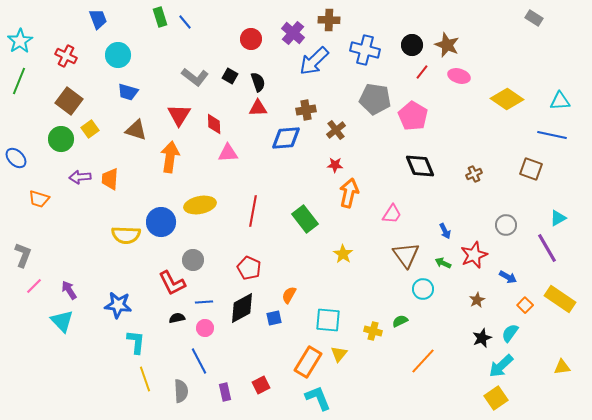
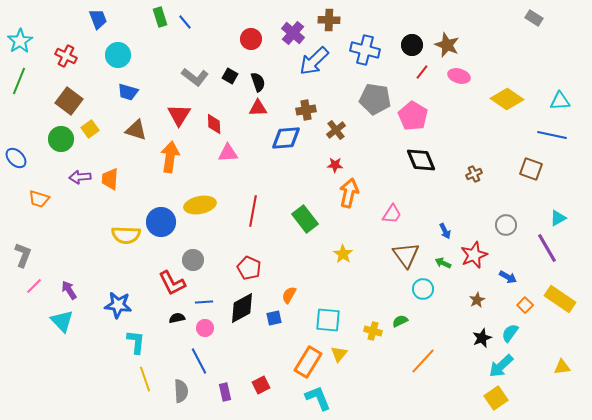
black diamond at (420, 166): moved 1 px right, 6 px up
